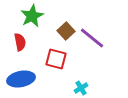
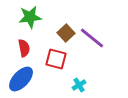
green star: moved 2 px left, 1 px down; rotated 20 degrees clockwise
brown square: moved 2 px down
red semicircle: moved 4 px right, 6 px down
blue ellipse: rotated 36 degrees counterclockwise
cyan cross: moved 2 px left, 3 px up
